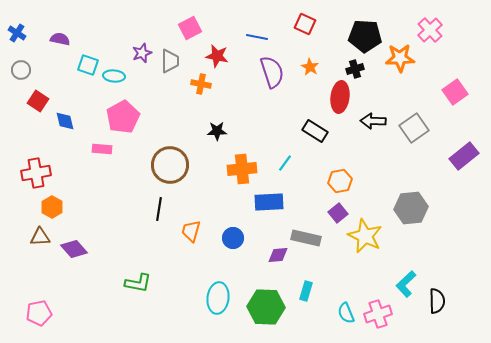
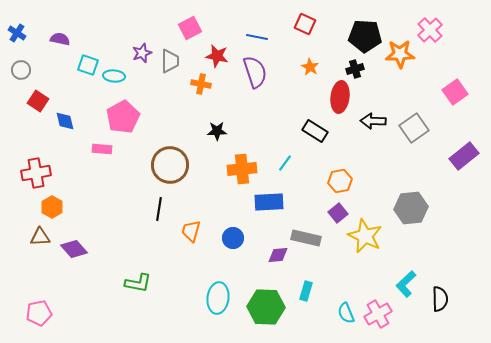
orange star at (400, 58): moved 4 px up
purple semicircle at (272, 72): moved 17 px left
black semicircle at (437, 301): moved 3 px right, 2 px up
pink cross at (378, 314): rotated 12 degrees counterclockwise
